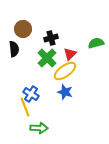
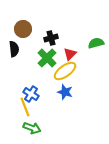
green arrow: moved 7 px left; rotated 18 degrees clockwise
